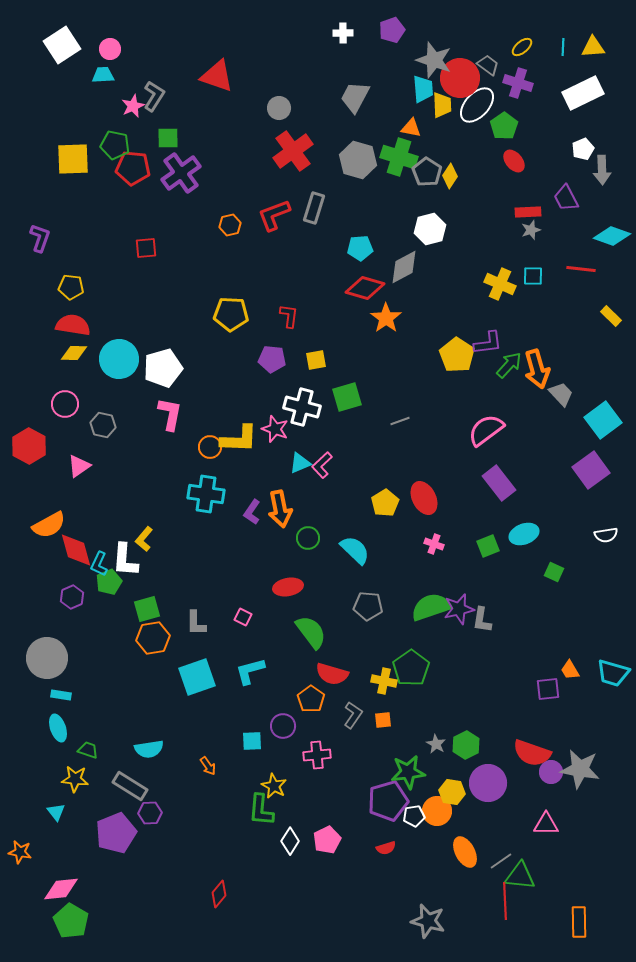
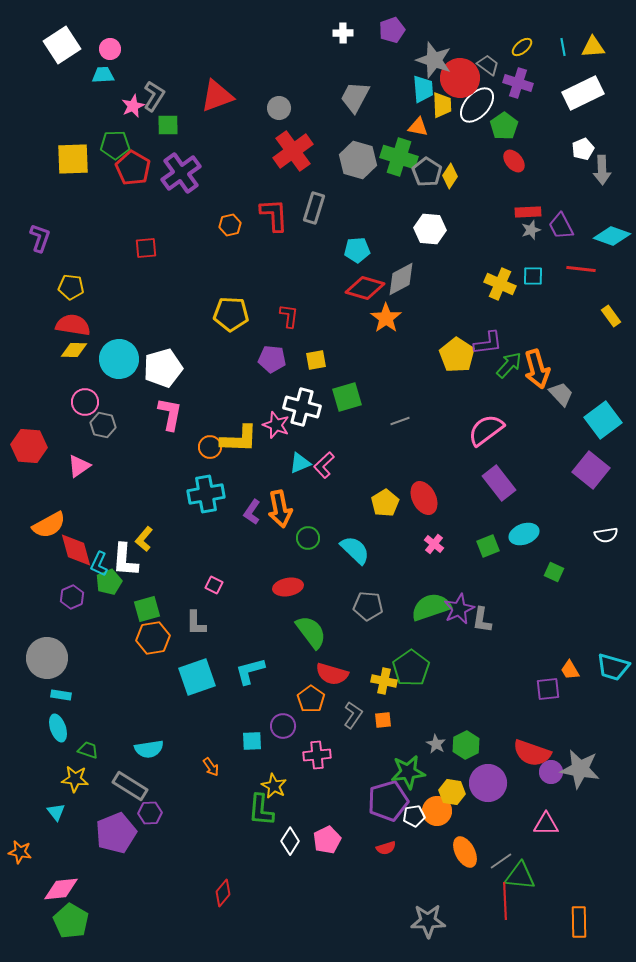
cyan line at (563, 47): rotated 12 degrees counterclockwise
red triangle at (217, 76): moved 20 px down; rotated 39 degrees counterclockwise
orange triangle at (411, 128): moved 7 px right, 1 px up
green square at (168, 138): moved 13 px up
green pentagon at (115, 145): rotated 12 degrees counterclockwise
red pentagon at (133, 168): rotated 24 degrees clockwise
purple trapezoid at (566, 198): moved 5 px left, 28 px down
red L-shape at (274, 215): rotated 108 degrees clockwise
white hexagon at (430, 229): rotated 20 degrees clockwise
cyan pentagon at (360, 248): moved 3 px left, 2 px down
gray diamond at (404, 267): moved 3 px left, 12 px down
yellow rectangle at (611, 316): rotated 10 degrees clockwise
yellow diamond at (74, 353): moved 3 px up
pink circle at (65, 404): moved 20 px right, 2 px up
pink star at (275, 429): moved 1 px right, 4 px up
red hexagon at (29, 446): rotated 24 degrees counterclockwise
pink L-shape at (322, 465): moved 2 px right
purple square at (591, 470): rotated 15 degrees counterclockwise
cyan cross at (206, 494): rotated 18 degrees counterclockwise
pink cross at (434, 544): rotated 18 degrees clockwise
purple star at (459, 609): rotated 12 degrees counterclockwise
pink square at (243, 617): moved 29 px left, 32 px up
cyan trapezoid at (613, 673): moved 6 px up
orange arrow at (208, 766): moved 3 px right, 1 px down
red diamond at (219, 894): moved 4 px right, 1 px up
gray star at (428, 921): rotated 16 degrees counterclockwise
